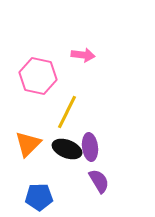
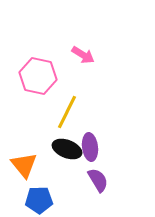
pink arrow: rotated 25 degrees clockwise
orange triangle: moved 4 px left, 21 px down; rotated 24 degrees counterclockwise
purple semicircle: moved 1 px left, 1 px up
blue pentagon: moved 3 px down
